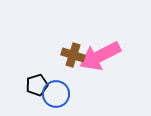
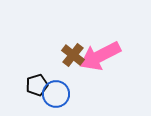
brown cross: rotated 20 degrees clockwise
